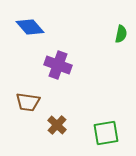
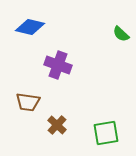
blue diamond: rotated 36 degrees counterclockwise
green semicircle: rotated 120 degrees clockwise
